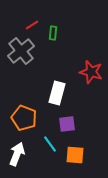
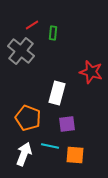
gray cross: rotated 12 degrees counterclockwise
orange pentagon: moved 4 px right
cyan line: moved 2 px down; rotated 42 degrees counterclockwise
white arrow: moved 7 px right
